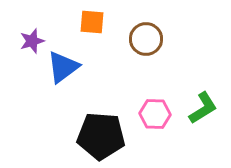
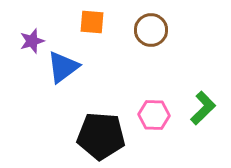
brown circle: moved 5 px right, 9 px up
green L-shape: rotated 12 degrees counterclockwise
pink hexagon: moved 1 px left, 1 px down
